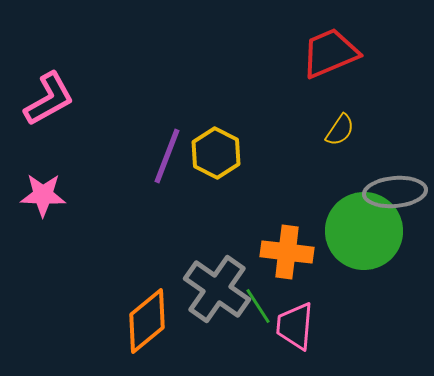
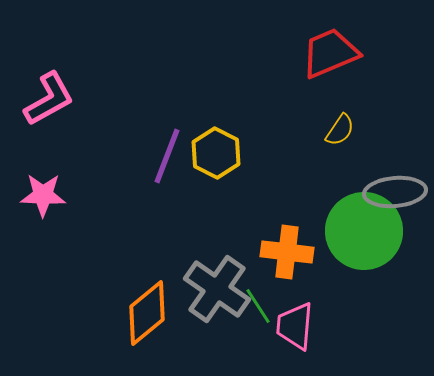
orange diamond: moved 8 px up
